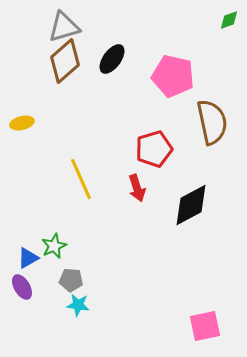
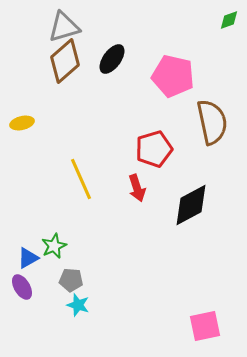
cyan star: rotated 10 degrees clockwise
